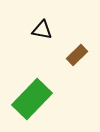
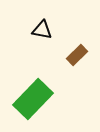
green rectangle: moved 1 px right
